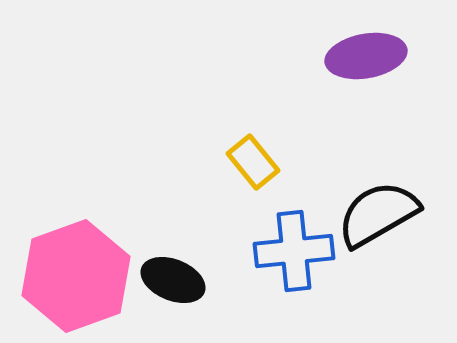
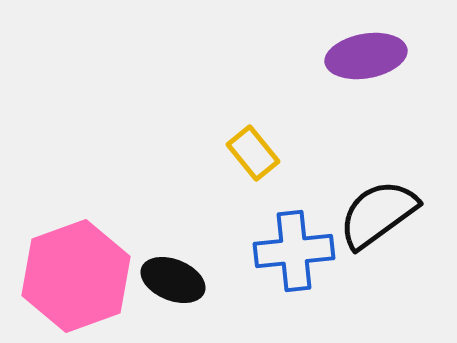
yellow rectangle: moved 9 px up
black semicircle: rotated 6 degrees counterclockwise
